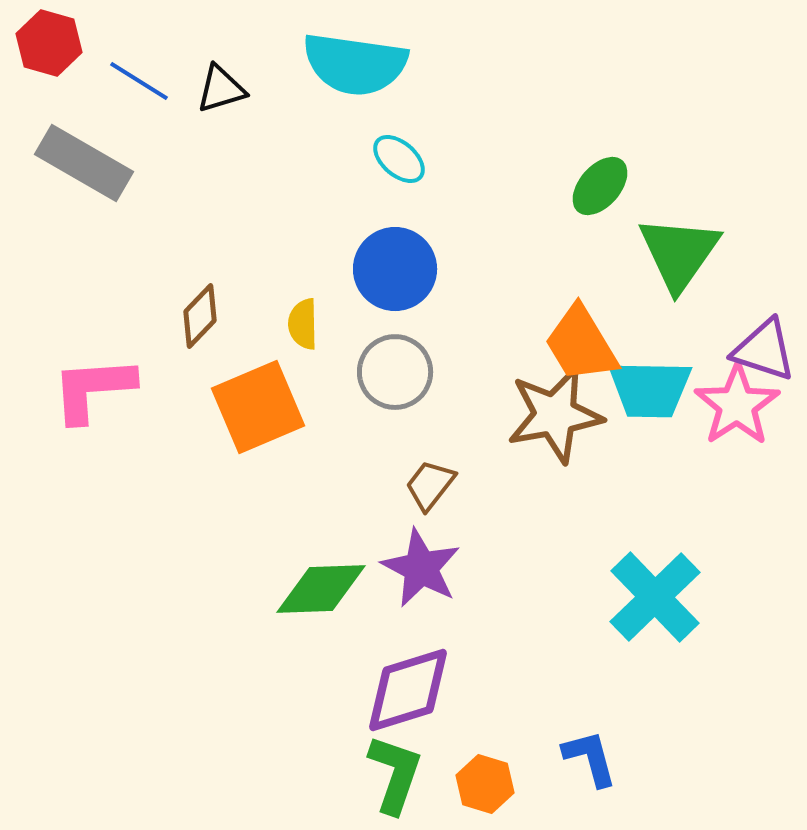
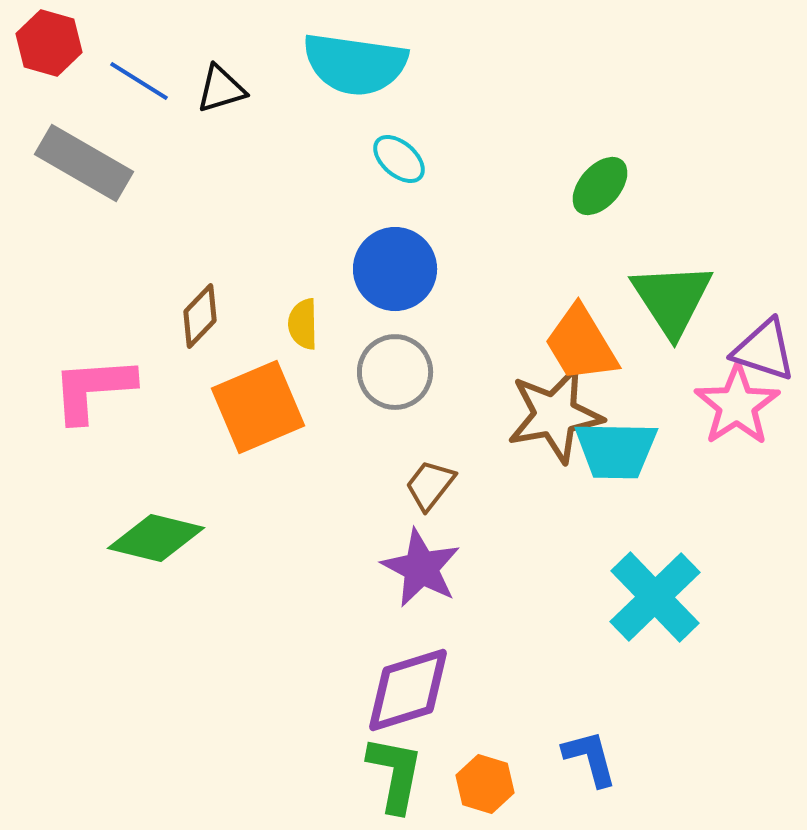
green triangle: moved 7 px left, 46 px down; rotated 8 degrees counterclockwise
cyan trapezoid: moved 34 px left, 61 px down
green diamond: moved 165 px left, 51 px up; rotated 16 degrees clockwise
green L-shape: rotated 8 degrees counterclockwise
